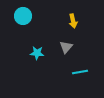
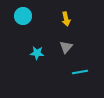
yellow arrow: moved 7 px left, 2 px up
